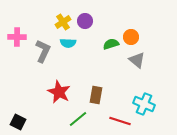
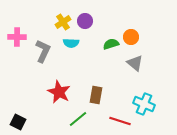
cyan semicircle: moved 3 px right
gray triangle: moved 2 px left, 3 px down
